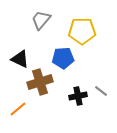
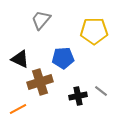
yellow pentagon: moved 12 px right
orange line: rotated 12 degrees clockwise
